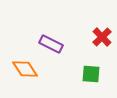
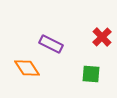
orange diamond: moved 2 px right, 1 px up
